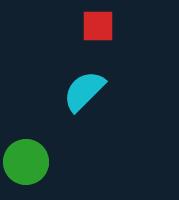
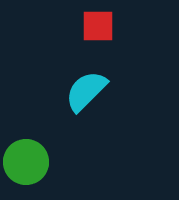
cyan semicircle: moved 2 px right
